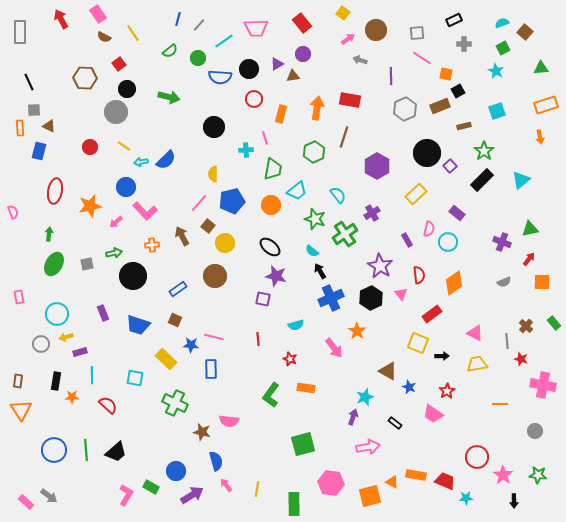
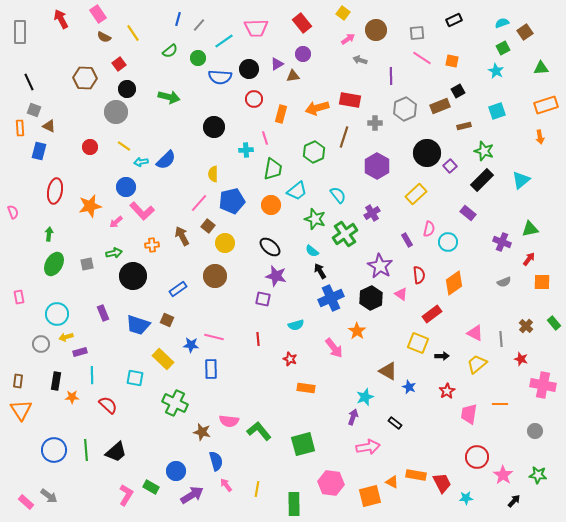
brown square at (525, 32): rotated 14 degrees clockwise
gray cross at (464, 44): moved 89 px left, 79 px down
orange square at (446, 74): moved 6 px right, 13 px up
orange arrow at (317, 108): rotated 115 degrees counterclockwise
gray square at (34, 110): rotated 24 degrees clockwise
green star at (484, 151): rotated 18 degrees counterclockwise
pink L-shape at (145, 211): moved 3 px left
purple rectangle at (457, 213): moved 11 px right
pink triangle at (401, 294): rotated 16 degrees counterclockwise
brown square at (175, 320): moved 8 px left
gray line at (507, 341): moved 6 px left, 2 px up
yellow rectangle at (166, 359): moved 3 px left
yellow trapezoid at (477, 364): rotated 30 degrees counterclockwise
green L-shape at (271, 395): moved 12 px left, 36 px down; rotated 105 degrees clockwise
pink trapezoid at (433, 414): moved 36 px right; rotated 65 degrees clockwise
red trapezoid at (445, 481): moved 3 px left, 2 px down; rotated 40 degrees clockwise
black arrow at (514, 501): rotated 136 degrees counterclockwise
